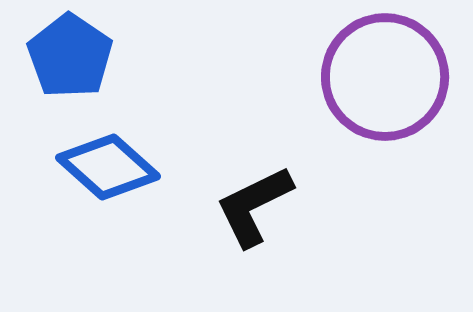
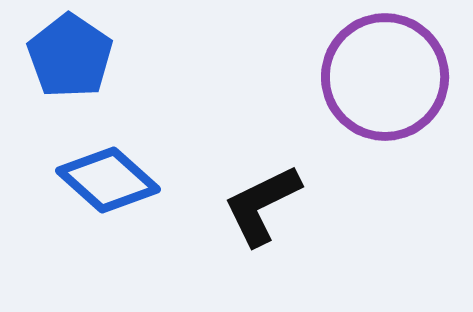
blue diamond: moved 13 px down
black L-shape: moved 8 px right, 1 px up
